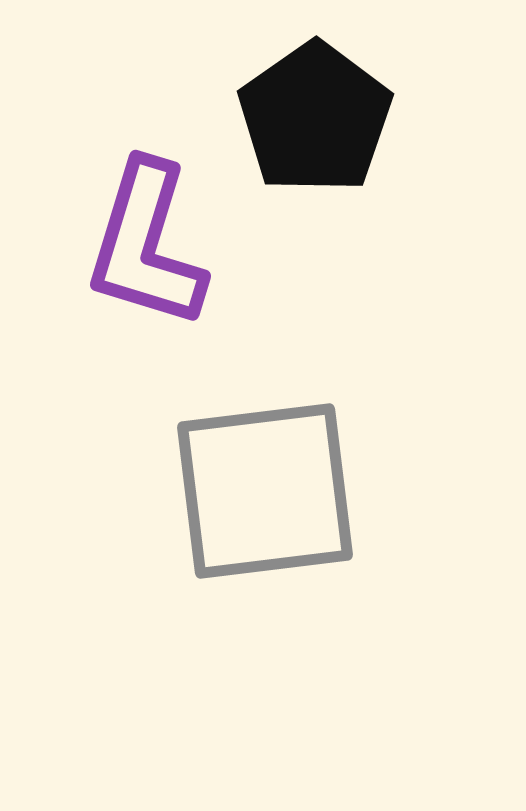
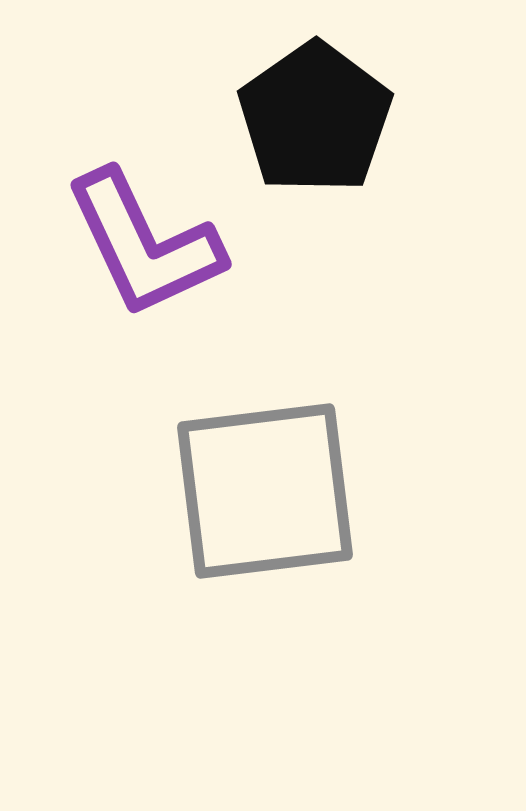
purple L-shape: moved 2 px left, 1 px up; rotated 42 degrees counterclockwise
